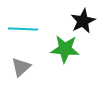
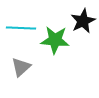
cyan line: moved 2 px left, 1 px up
green star: moved 10 px left, 9 px up
